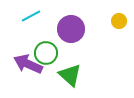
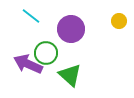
cyan line: rotated 66 degrees clockwise
